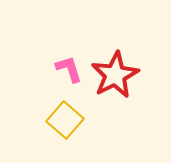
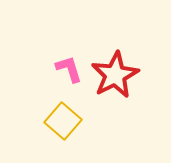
yellow square: moved 2 px left, 1 px down
